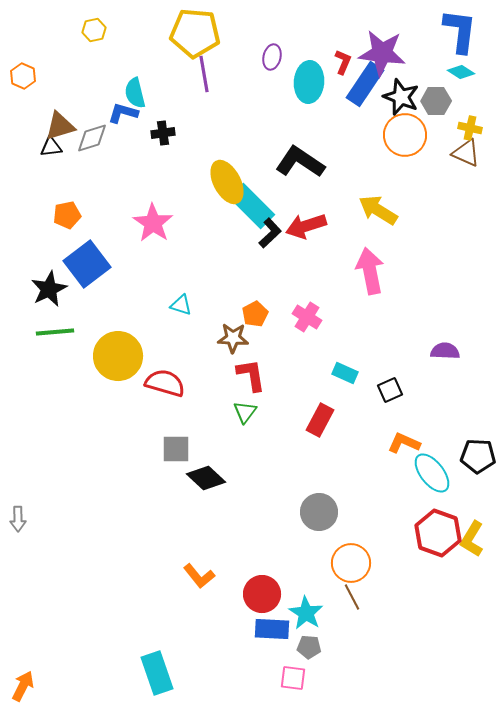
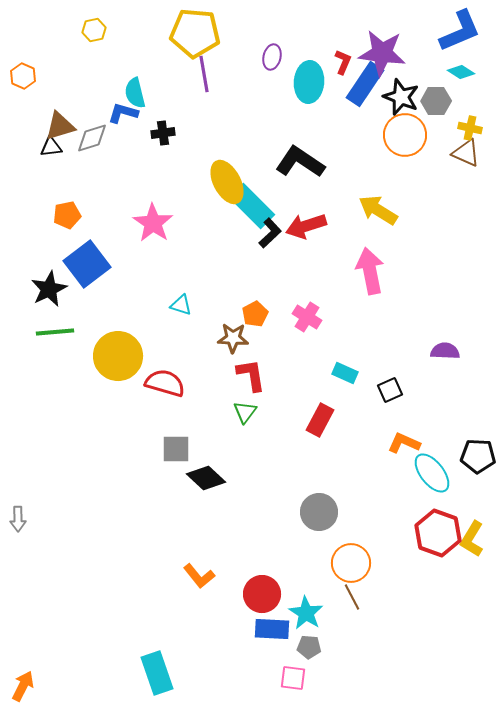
blue L-shape at (460, 31): rotated 60 degrees clockwise
